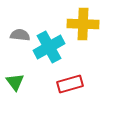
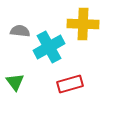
gray semicircle: moved 4 px up
